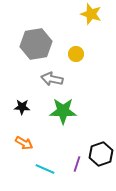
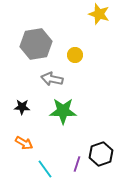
yellow star: moved 8 px right
yellow circle: moved 1 px left, 1 px down
cyan line: rotated 30 degrees clockwise
